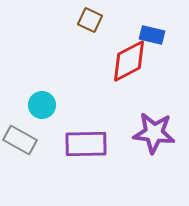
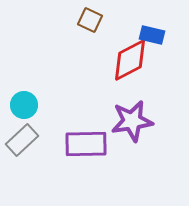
red diamond: moved 1 px right, 1 px up
cyan circle: moved 18 px left
purple star: moved 22 px left, 12 px up; rotated 15 degrees counterclockwise
gray rectangle: moved 2 px right; rotated 72 degrees counterclockwise
